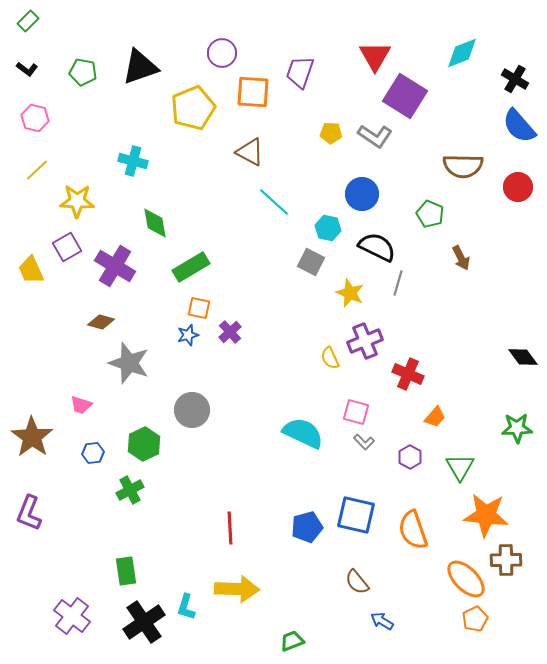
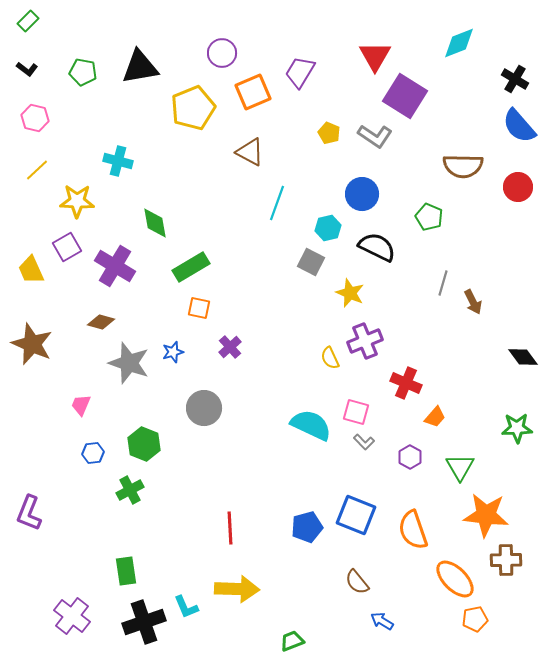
cyan diamond at (462, 53): moved 3 px left, 10 px up
black triangle at (140, 67): rotated 9 degrees clockwise
purple trapezoid at (300, 72): rotated 12 degrees clockwise
orange square at (253, 92): rotated 27 degrees counterclockwise
yellow pentagon at (331, 133): moved 2 px left; rotated 20 degrees clockwise
cyan cross at (133, 161): moved 15 px left
cyan line at (274, 202): moved 3 px right, 1 px down; rotated 68 degrees clockwise
green pentagon at (430, 214): moved 1 px left, 3 px down
cyan hexagon at (328, 228): rotated 25 degrees counterclockwise
brown arrow at (461, 258): moved 12 px right, 44 px down
gray line at (398, 283): moved 45 px right
purple cross at (230, 332): moved 15 px down
blue star at (188, 335): moved 15 px left, 17 px down
red cross at (408, 374): moved 2 px left, 9 px down
pink trapezoid at (81, 405): rotated 95 degrees clockwise
gray circle at (192, 410): moved 12 px right, 2 px up
cyan semicircle at (303, 433): moved 8 px right, 8 px up
brown star at (32, 437): moved 93 px up; rotated 12 degrees counterclockwise
green hexagon at (144, 444): rotated 12 degrees counterclockwise
blue square at (356, 515): rotated 9 degrees clockwise
orange ellipse at (466, 579): moved 11 px left
cyan L-shape at (186, 607): rotated 40 degrees counterclockwise
orange pentagon at (475, 619): rotated 15 degrees clockwise
black cross at (144, 622): rotated 15 degrees clockwise
